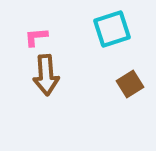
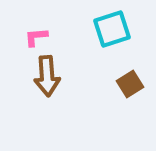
brown arrow: moved 1 px right, 1 px down
